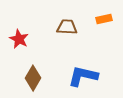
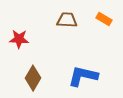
orange rectangle: rotated 42 degrees clockwise
brown trapezoid: moved 7 px up
red star: rotated 24 degrees counterclockwise
